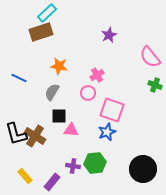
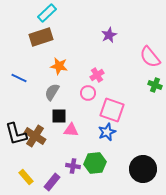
brown rectangle: moved 5 px down
yellow rectangle: moved 1 px right, 1 px down
